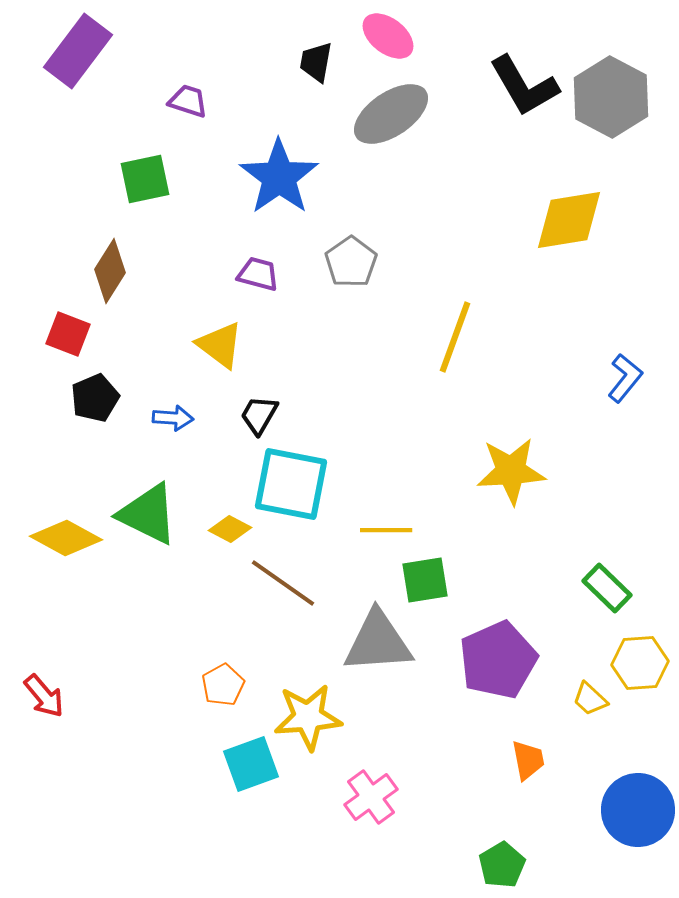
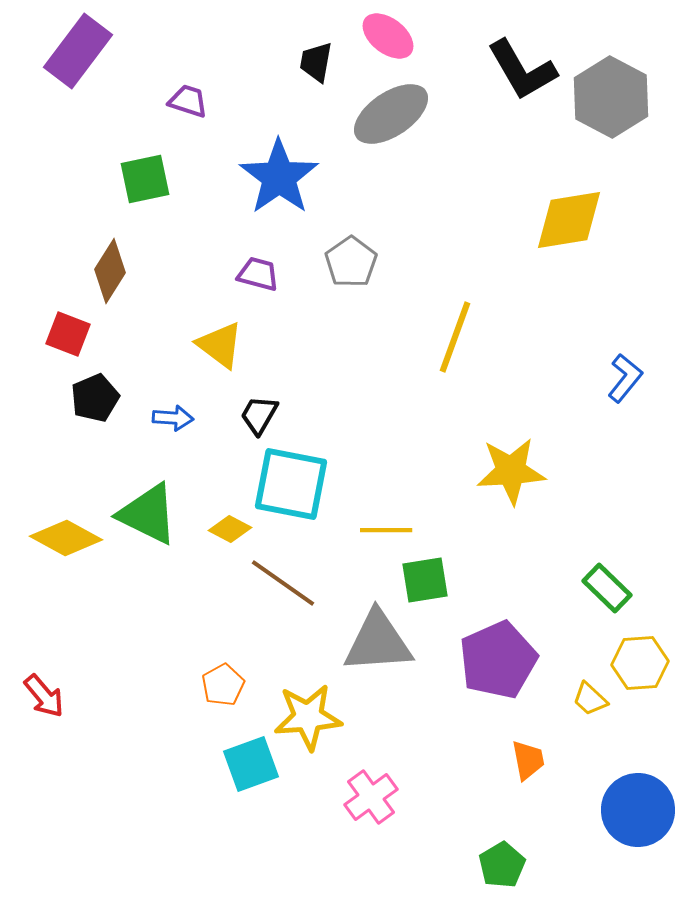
black L-shape at (524, 86): moved 2 px left, 16 px up
